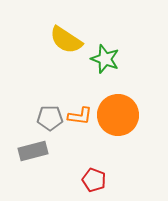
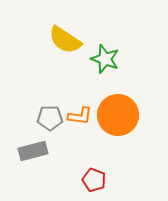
yellow semicircle: moved 1 px left
